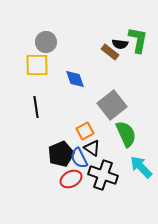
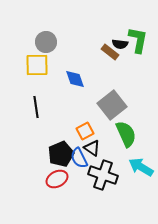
cyan arrow: rotated 15 degrees counterclockwise
red ellipse: moved 14 px left
